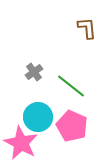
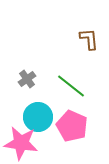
brown L-shape: moved 2 px right, 11 px down
gray cross: moved 7 px left, 7 px down
pink star: rotated 20 degrees counterclockwise
